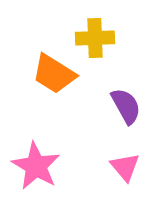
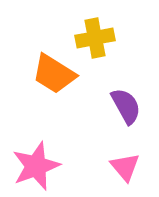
yellow cross: rotated 9 degrees counterclockwise
pink star: rotated 21 degrees clockwise
